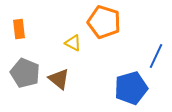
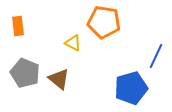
orange pentagon: rotated 8 degrees counterclockwise
orange rectangle: moved 1 px left, 3 px up
